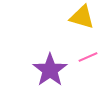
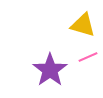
yellow triangle: moved 1 px right, 8 px down
